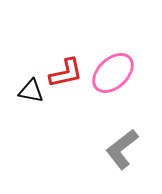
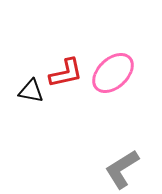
gray L-shape: moved 20 px down; rotated 6 degrees clockwise
